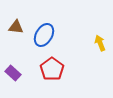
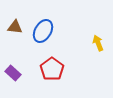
brown triangle: moved 1 px left
blue ellipse: moved 1 px left, 4 px up
yellow arrow: moved 2 px left
